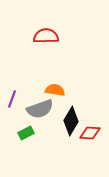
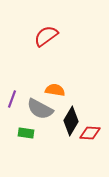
red semicircle: rotated 35 degrees counterclockwise
gray semicircle: rotated 48 degrees clockwise
green rectangle: rotated 35 degrees clockwise
